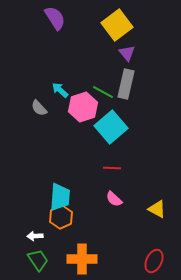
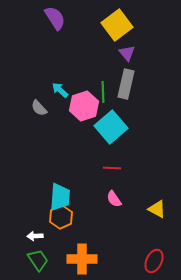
green line: rotated 60 degrees clockwise
pink hexagon: moved 1 px right, 1 px up
pink semicircle: rotated 12 degrees clockwise
